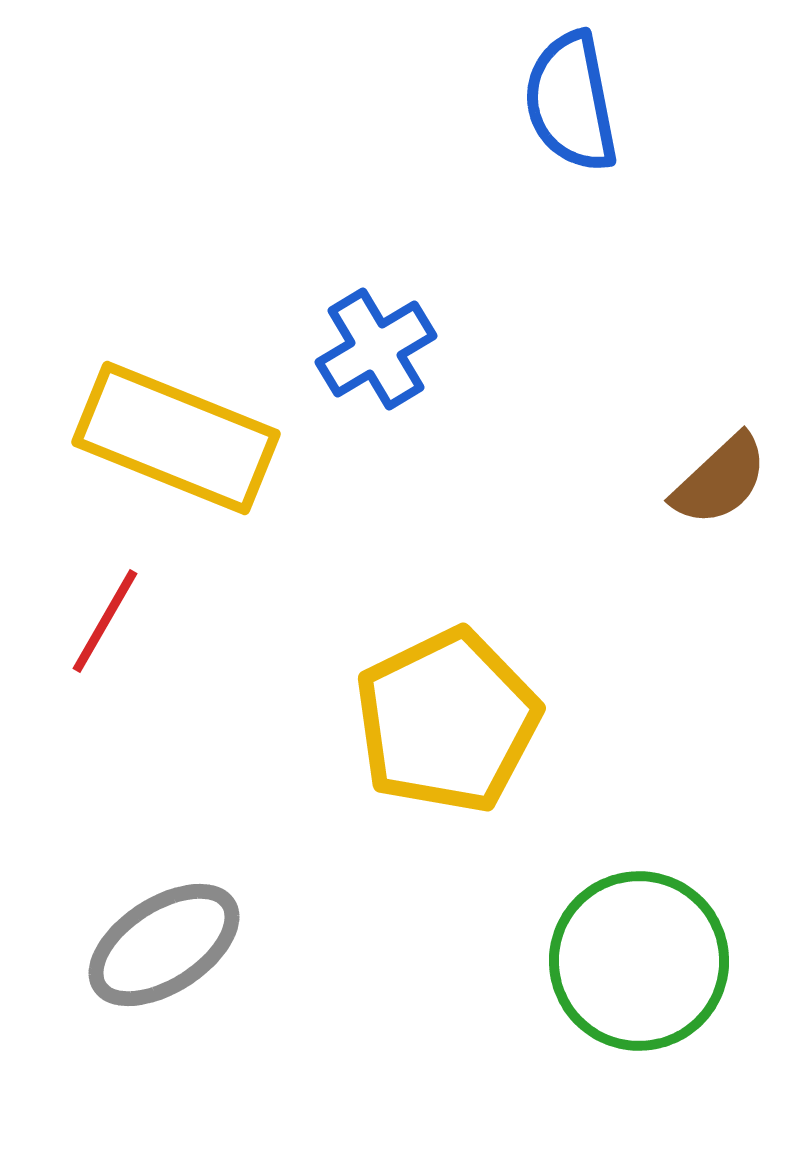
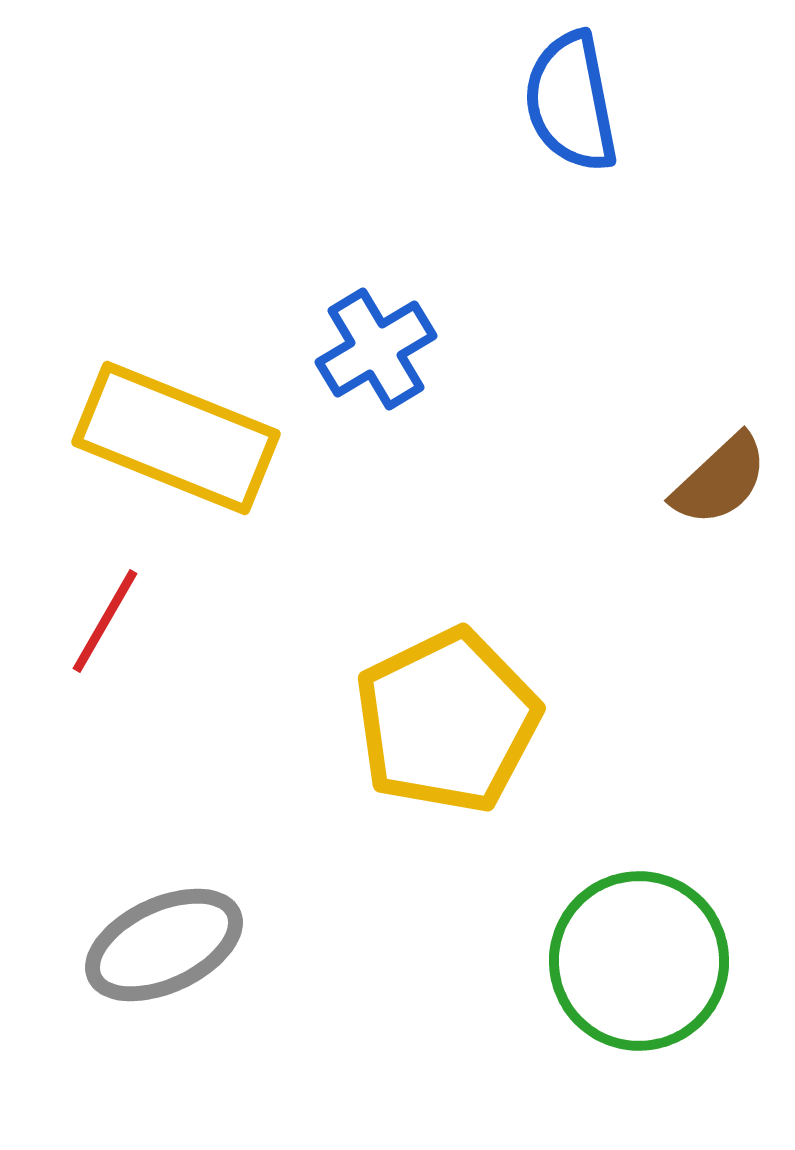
gray ellipse: rotated 8 degrees clockwise
